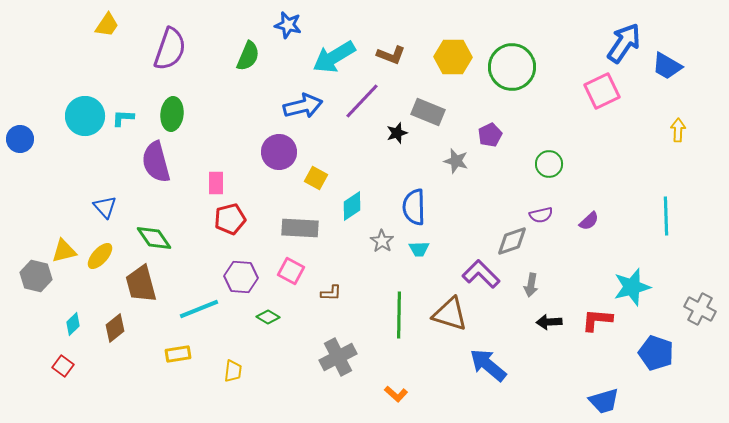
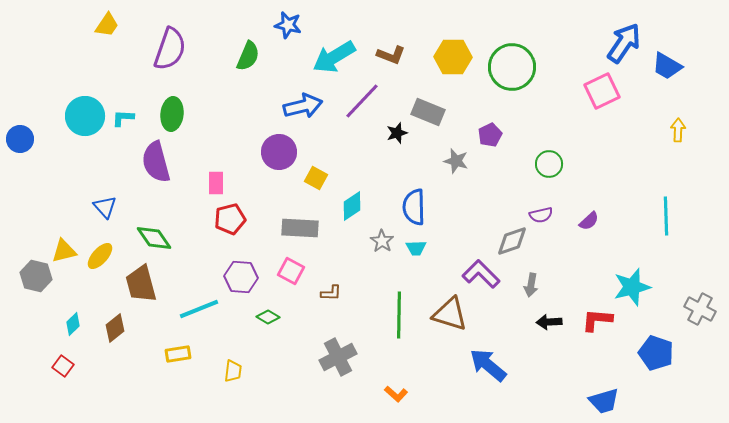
cyan trapezoid at (419, 249): moved 3 px left, 1 px up
